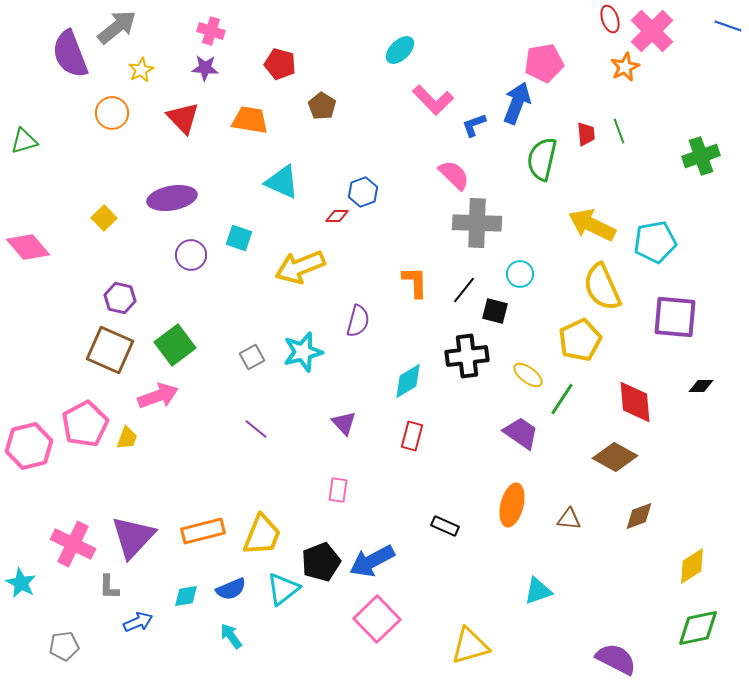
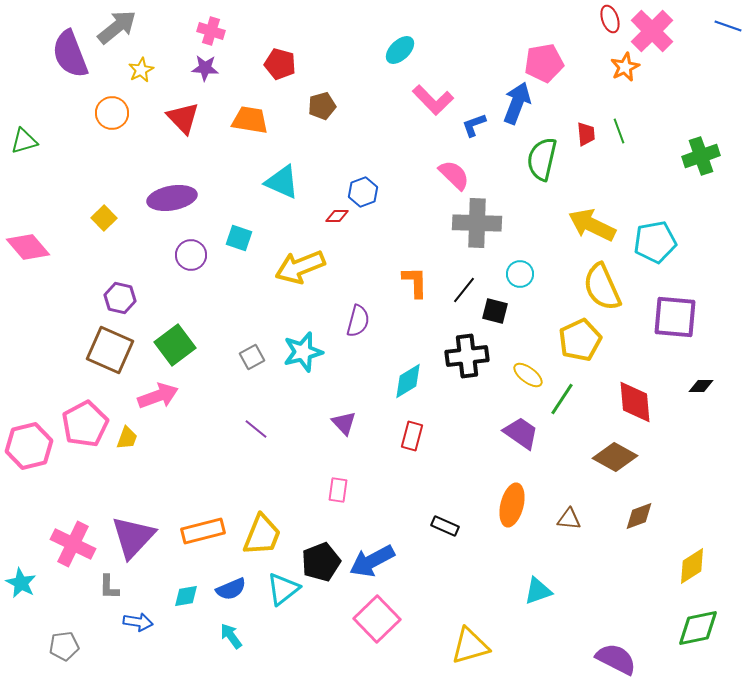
brown pentagon at (322, 106): rotated 24 degrees clockwise
blue arrow at (138, 622): rotated 32 degrees clockwise
